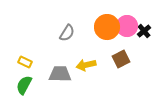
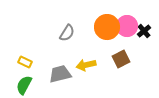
gray trapezoid: rotated 15 degrees counterclockwise
